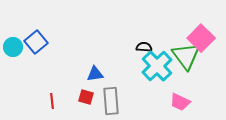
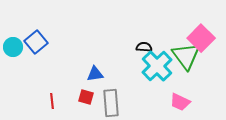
gray rectangle: moved 2 px down
